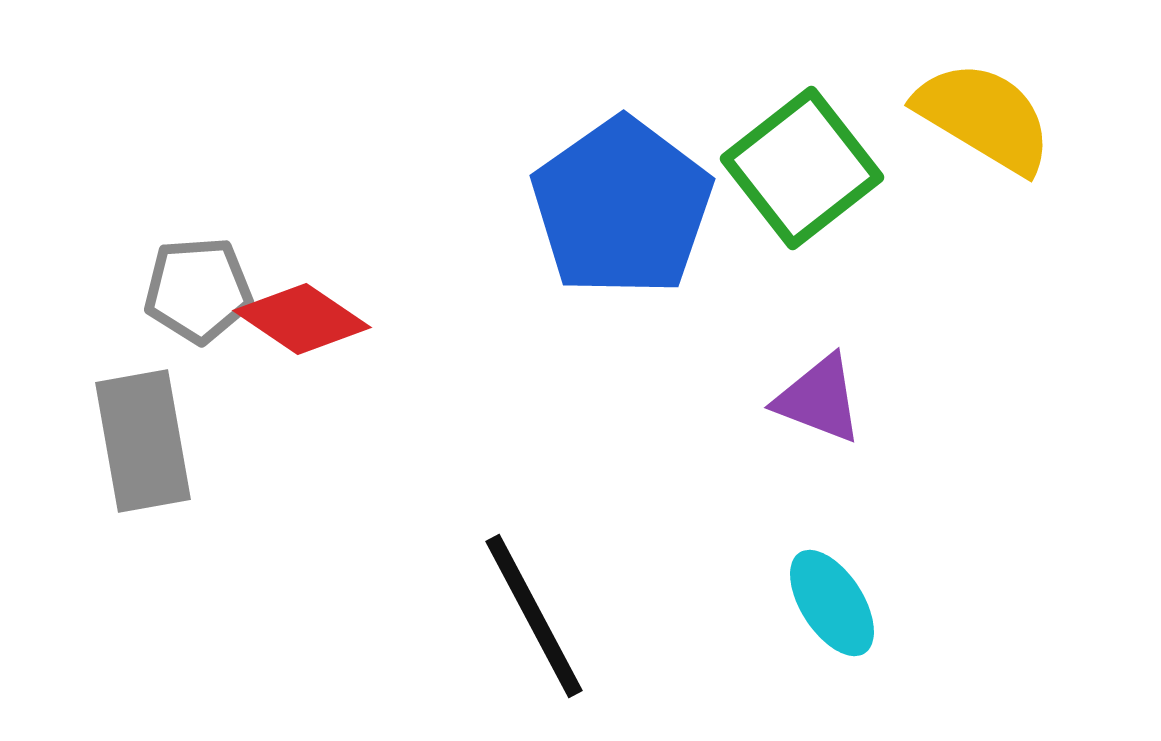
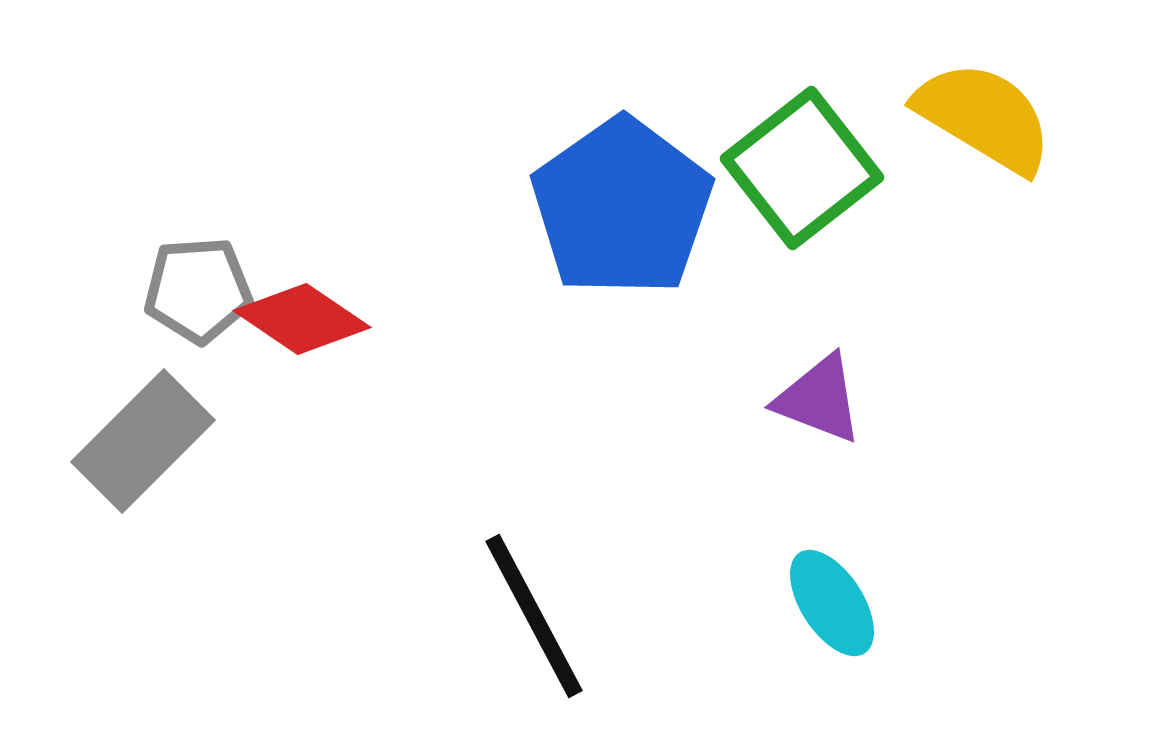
gray rectangle: rotated 55 degrees clockwise
